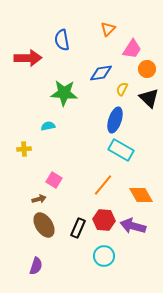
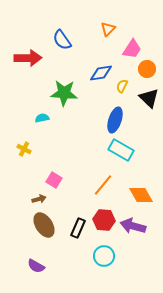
blue semicircle: rotated 25 degrees counterclockwise
yellow semicircle: moved 3 px up
cyan semicircle: moved 6 px left, 8 px up
yellow cross: rotated 32 degrees clockwise
purple semicircle: rotated 102 degrees clockwise
